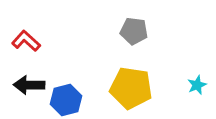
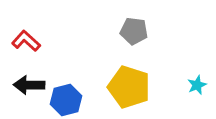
yellow pentagon: moved 2 px left, 1 px up; rotated 9 degrees clockwise
